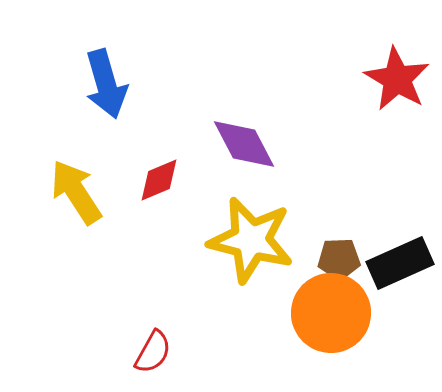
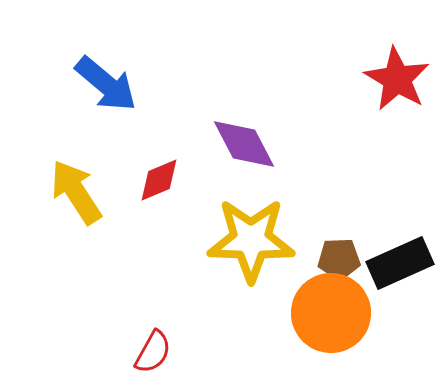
blue arrow: rotated 34 degrees counterclockwise
yellow star: rotated 12 degrees counterclockwise
